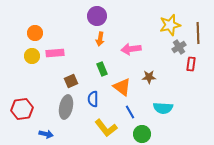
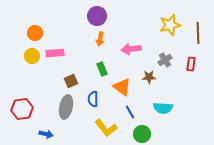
gray cross: moved 14 px left, 13 px down
